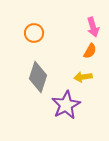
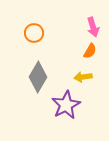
gray diamond: rotated 12 degrees clockwise
